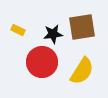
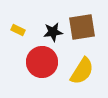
black star: moved 2 px up
